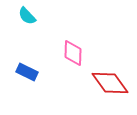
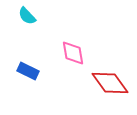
pink diamond: rotated 12 degrees counterclockwise
blue rectangle: moved 1 px right, 1 px up
